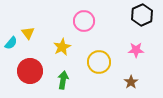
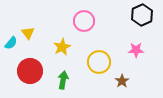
brown star: moved 9 px left, 1 px up
